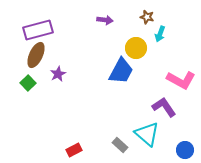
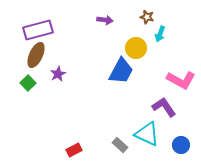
cyan triangle: rotated 16 degrees counterclockwise
blue circle: moved 4 px left, 5 px up
